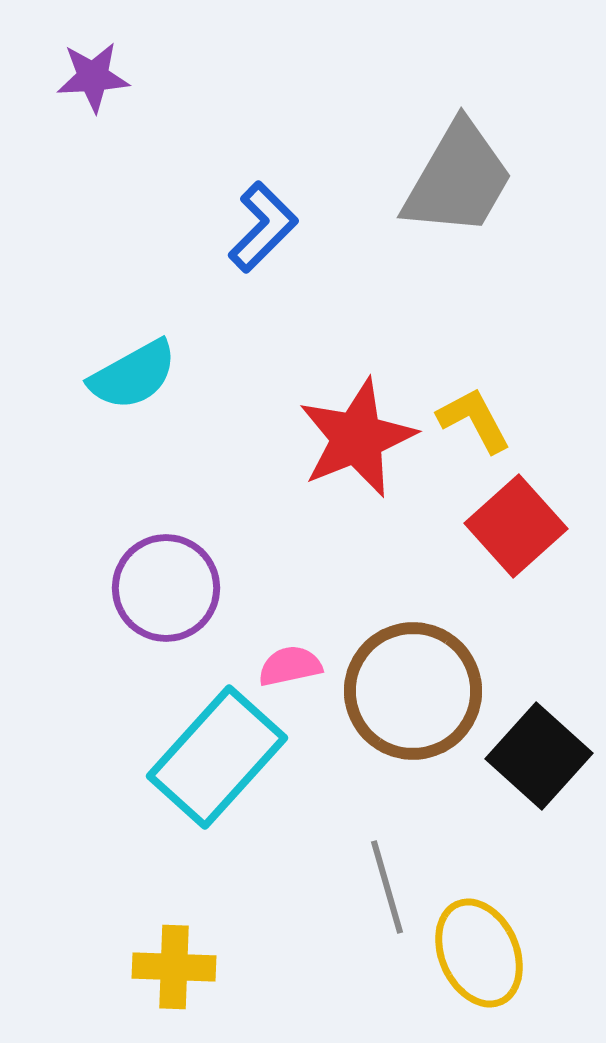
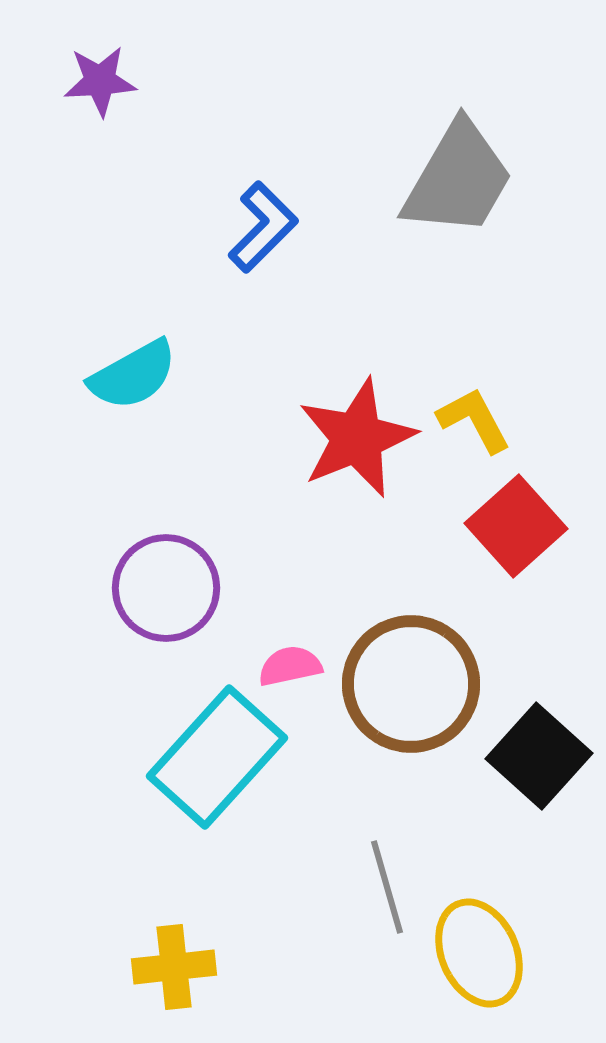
purple star: moved 7 px right, 4 px down
brown circle: moved 2 px left, 7 px up
yellow cross: rotated 8 degrees counterclockwise
